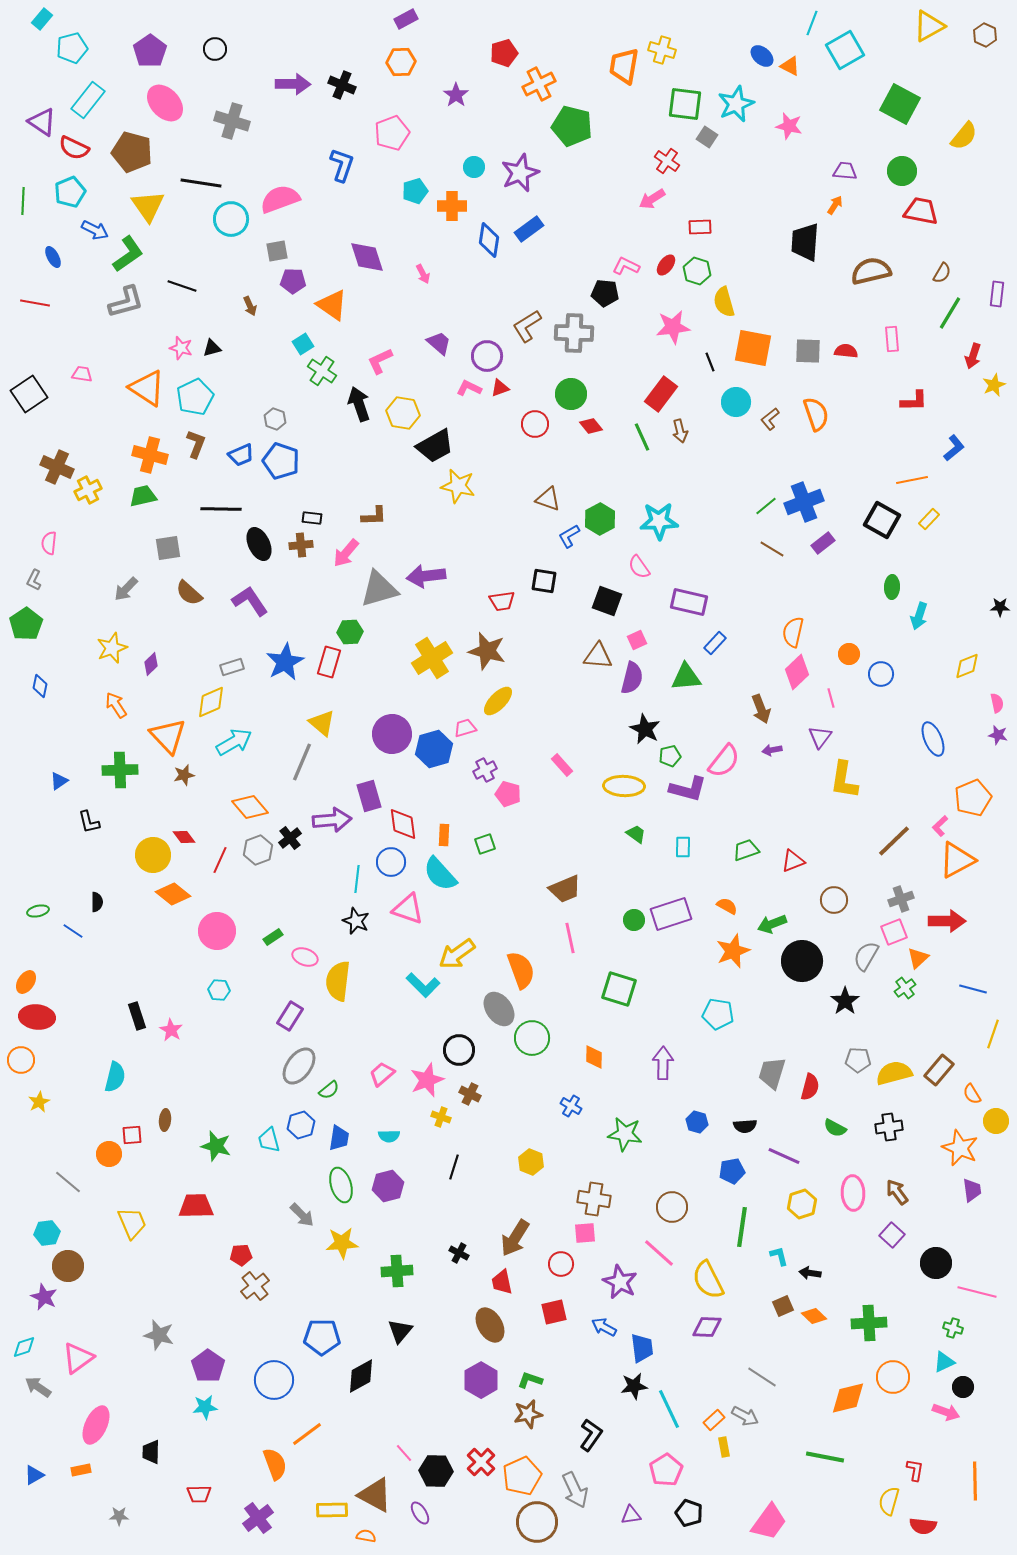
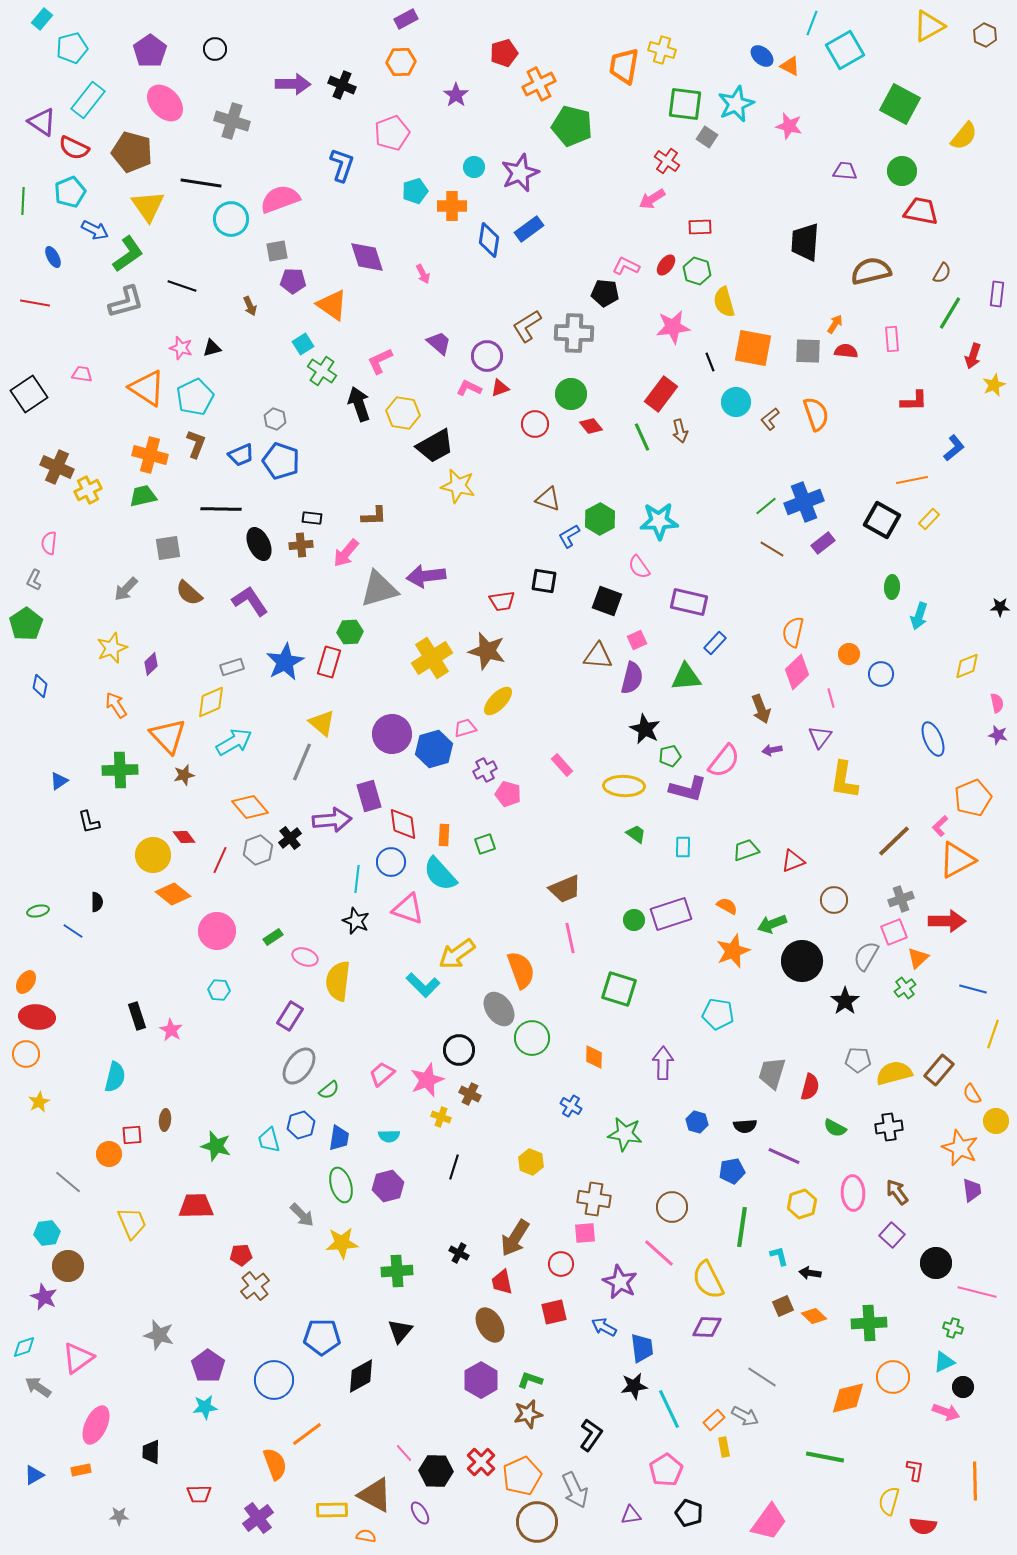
orange arrow at (835, 205): moved 119 px down
orange circle at (21, 1060): moved 5 px right, 6 px up
